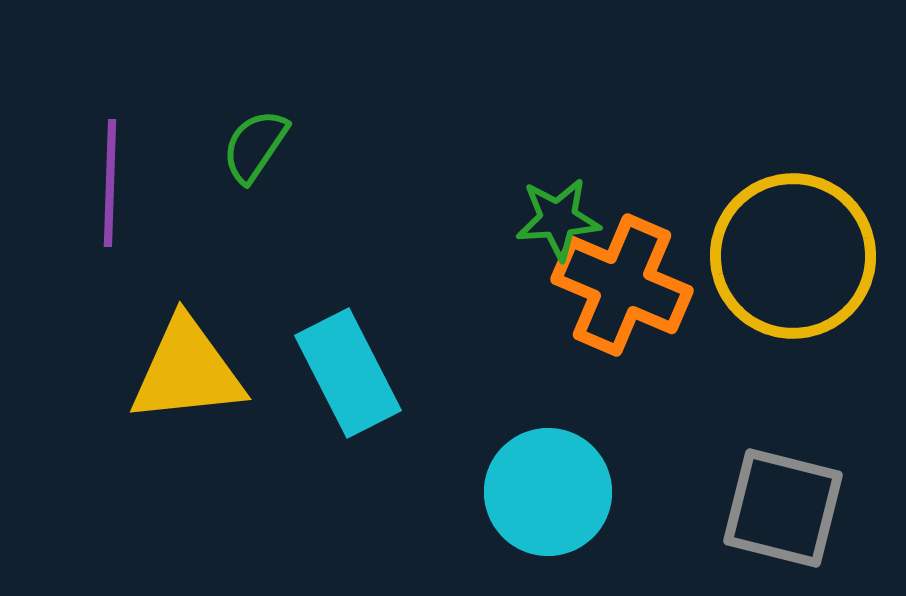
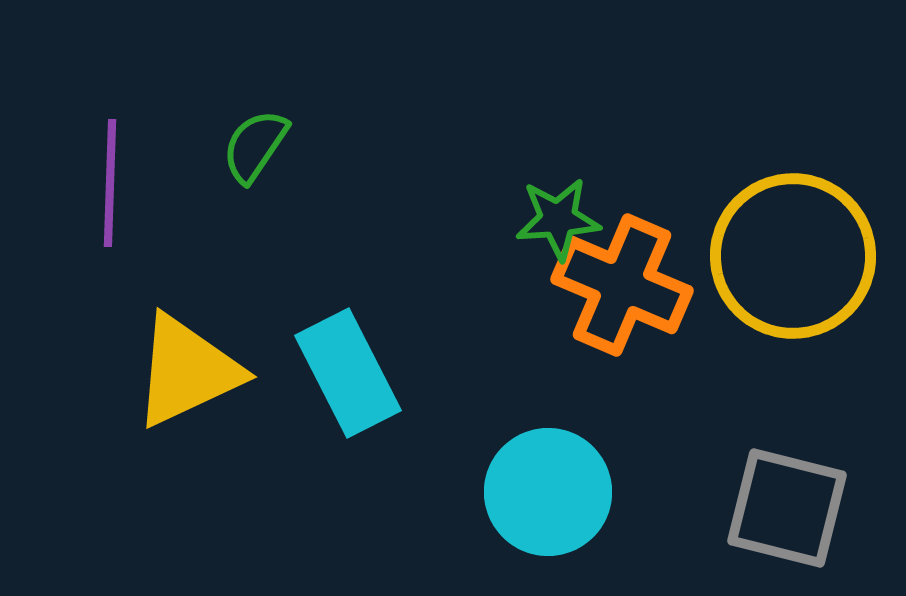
yellow triangle: rotated 19 degrees counterclockwise
gray square: moved 4 px right
